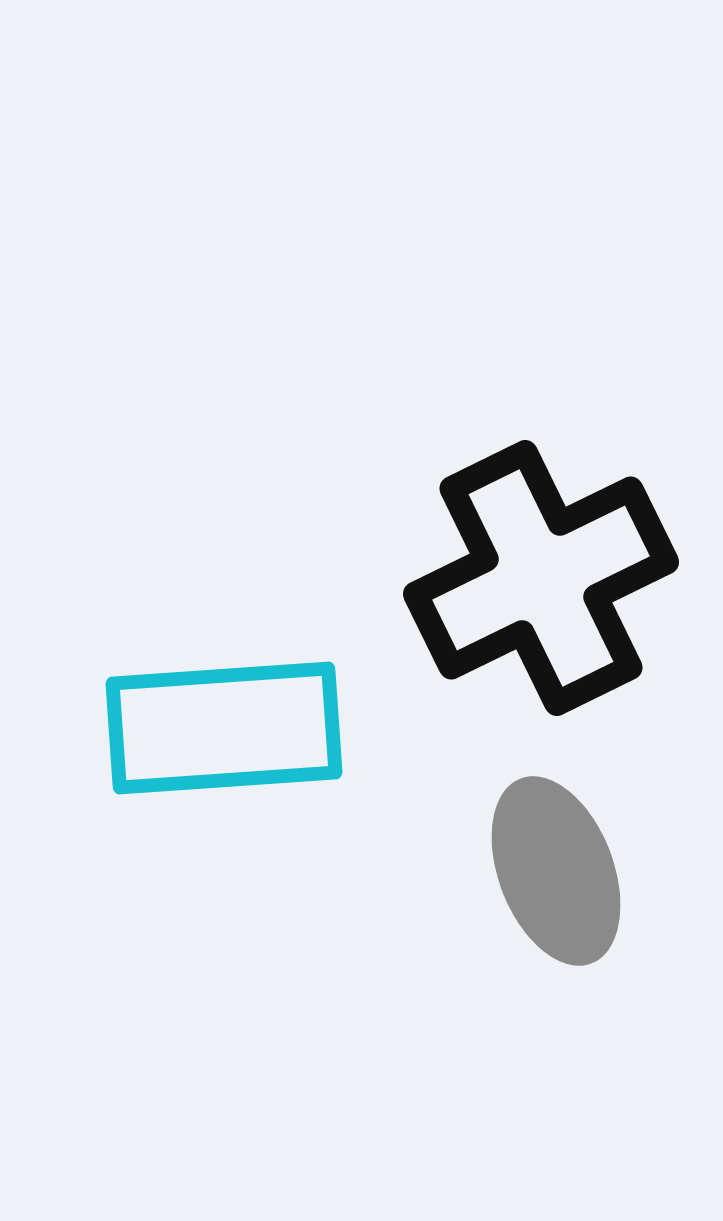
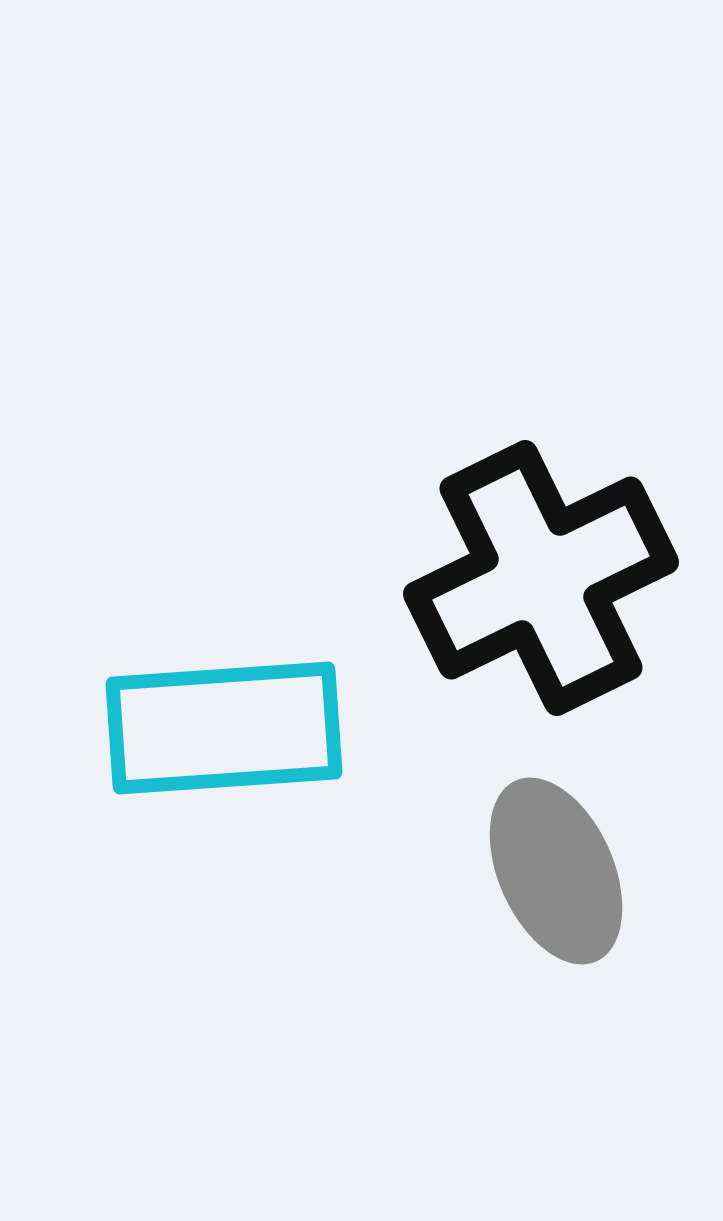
gray ellipse: rotated 3 degrees counterclockwise
